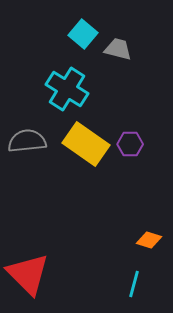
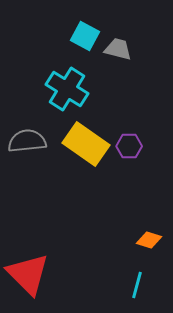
cyan square: moved 2 px right, 2 px down; rotated 12 degrees counterclockwise
purple hexagon: moved 1 px left, 2 px down
cyan line: moved 3 px right, 1 px down
